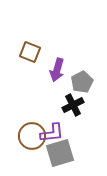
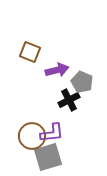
purple arrow: rotated 120 degrees counterclockwise
gray pentagon: rotated 20 degrees counterclockwise
black cross: moved 4 px left, 5 px up
gray square: moved 12 px left, 4 px down
